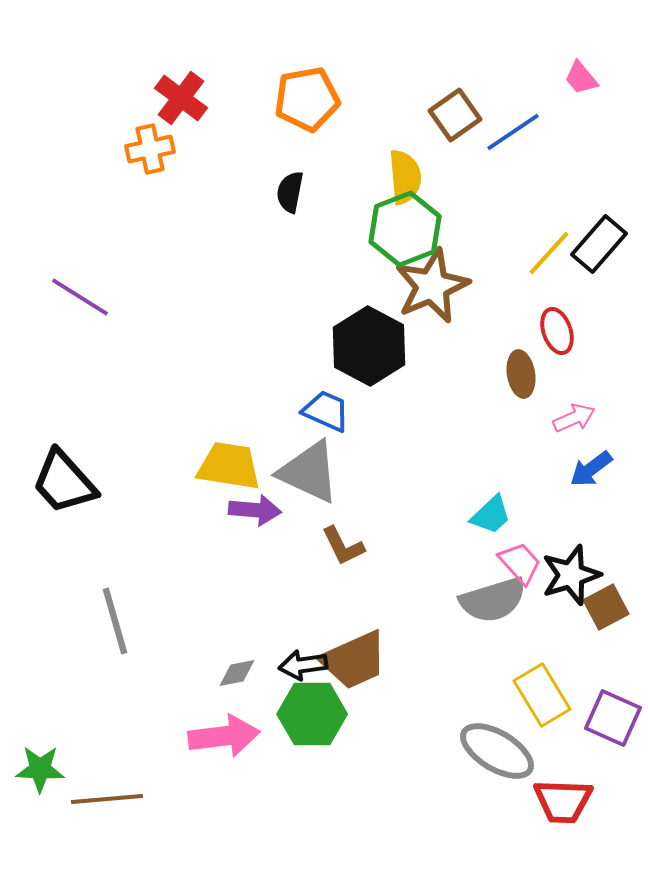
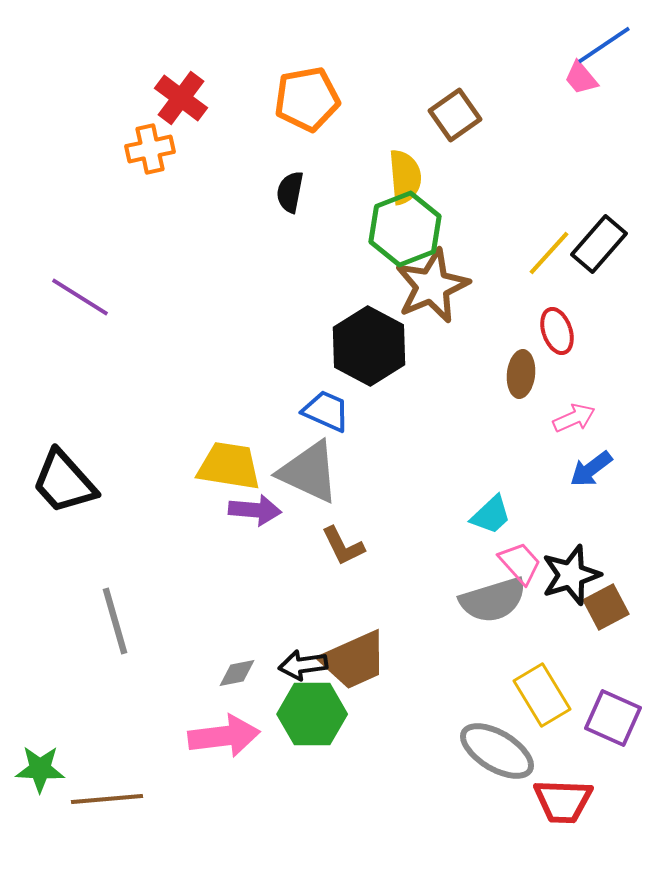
blue line at (513, 132): moved 91 px right, 87 px up
brown ellipse at (521, 374): rotated 15 degrees clockwise
